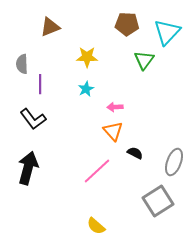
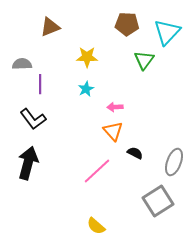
gray semicircle: rotated 90 degrees clockwise
black arrow: moved 5 px up
